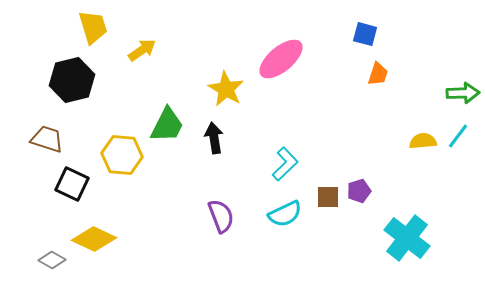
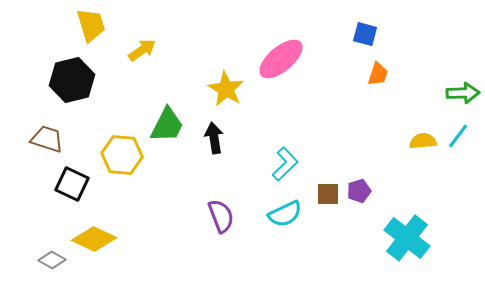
yellow trapezoid: moved 2 px left, 2 px up
brown square: moved 3 px up
